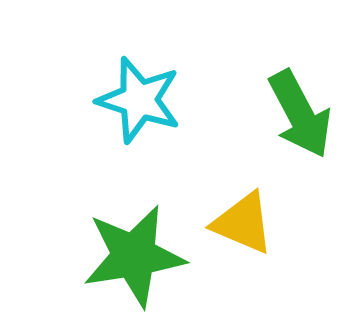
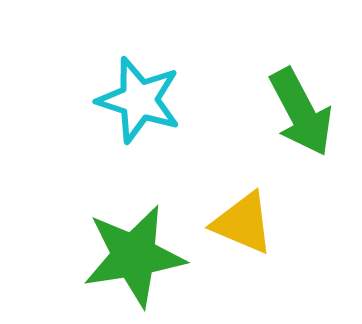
green arrow: moved 1 px right, 2 px up
